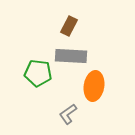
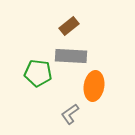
brown rectangle: rotated 24 degrees clockwise
gray L-shape: moved 2 px right
